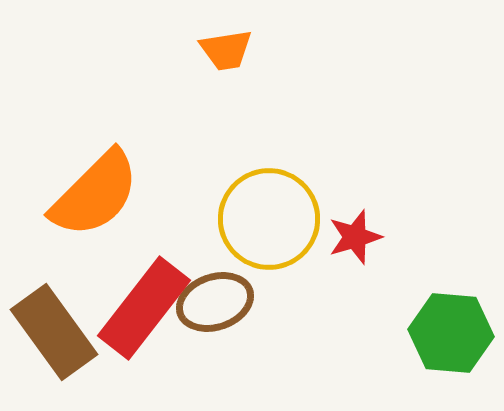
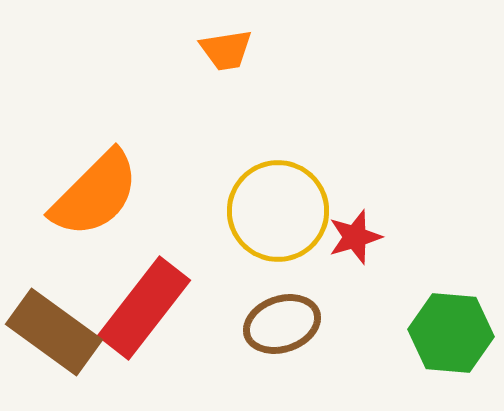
yellow circle: moved 9 px right, 8 px up
brown ellipse: moved 67 px right, 22 px down
brown rectangle: rotated 18 degrees counterclockwise
